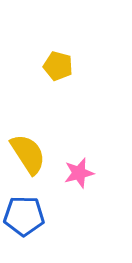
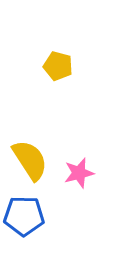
yellow semicircle: moved 2 px right, 6 px down
